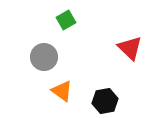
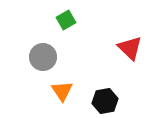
gray circle: moved 1 px left
orange triangle: rotated 20 degrees clockwise
